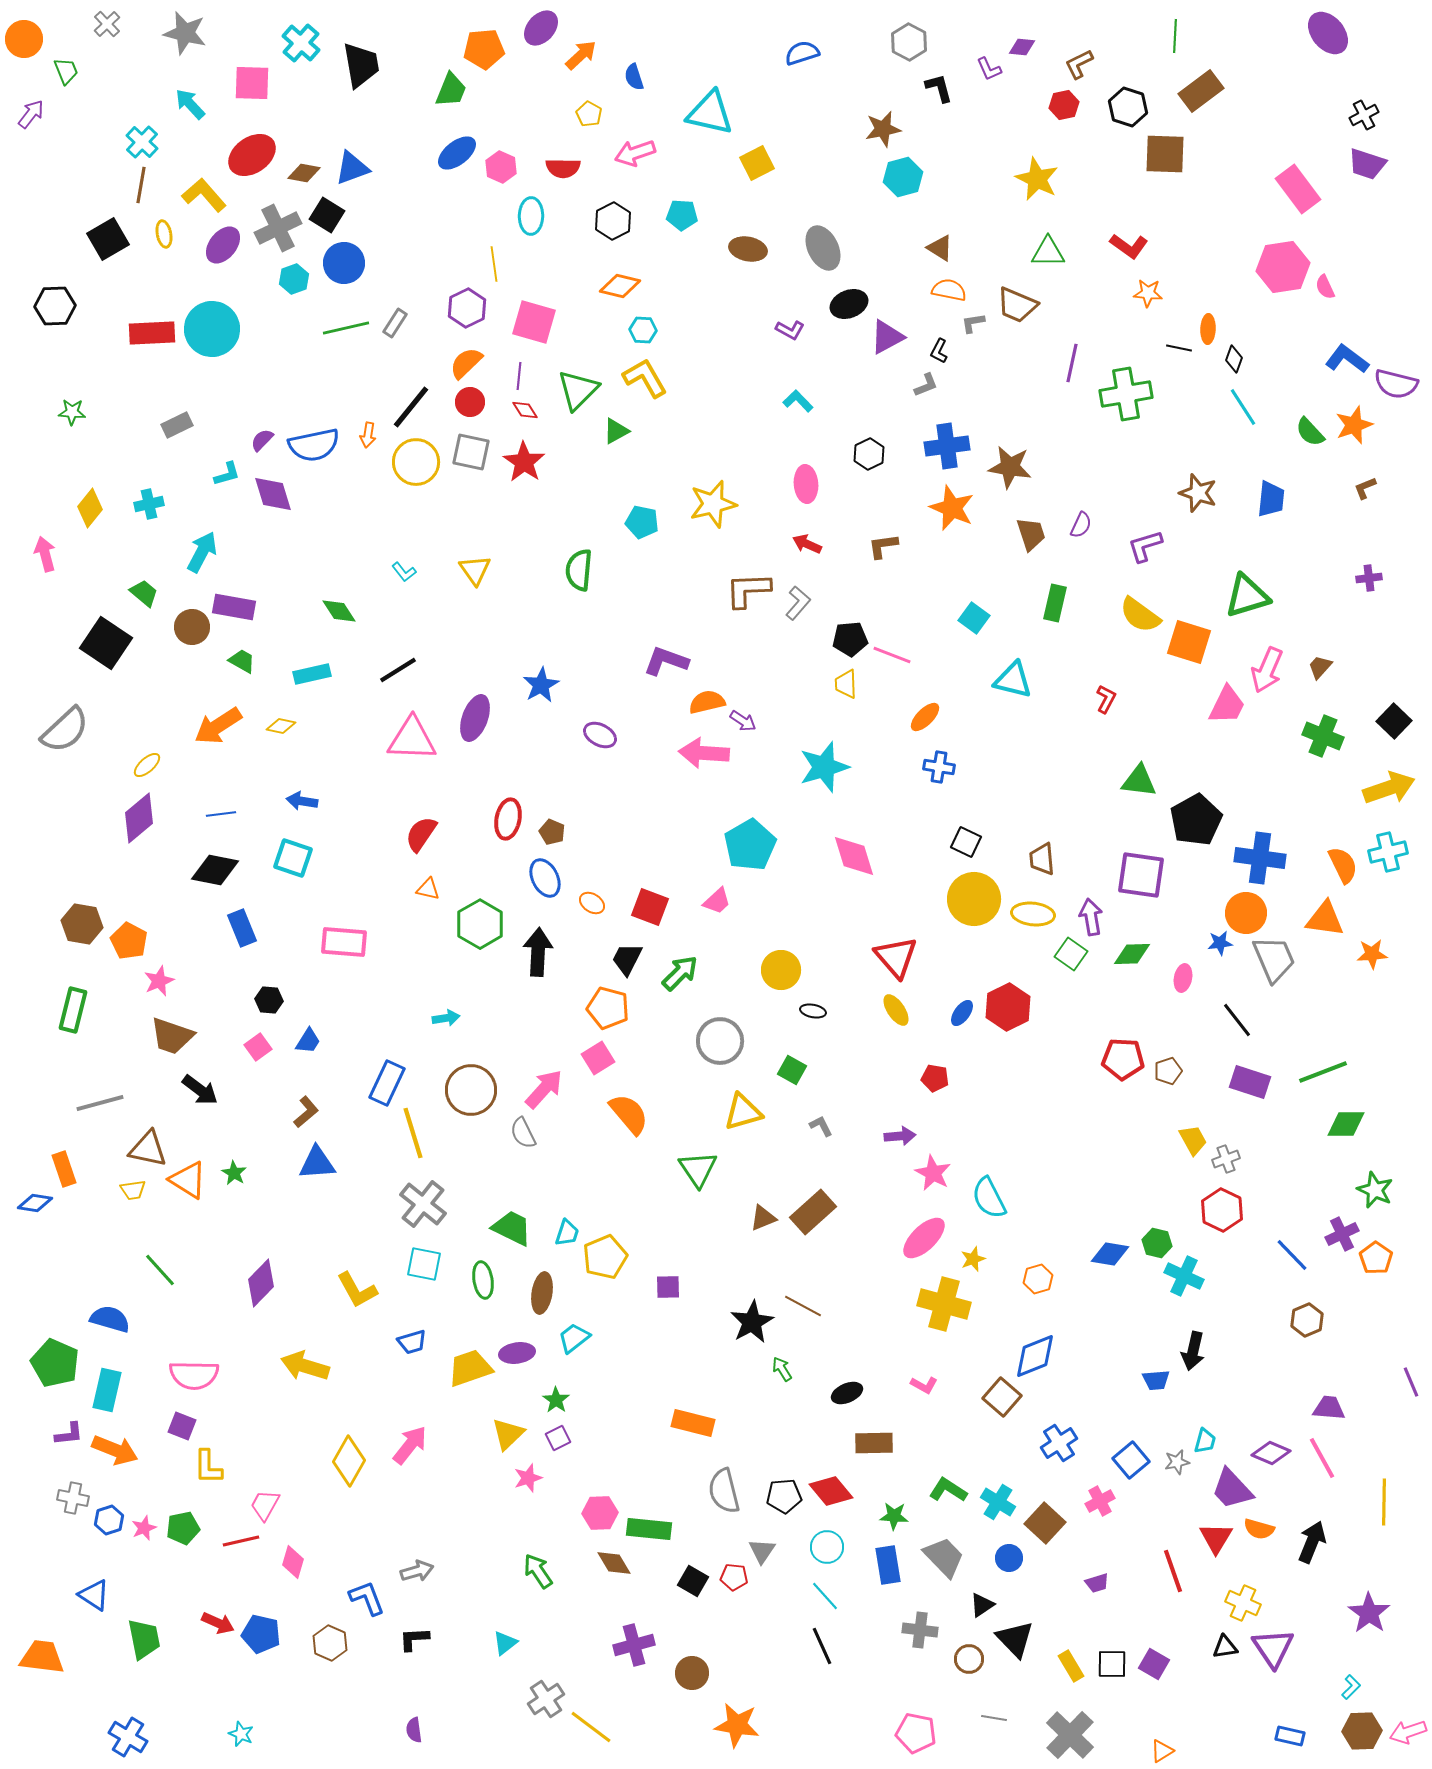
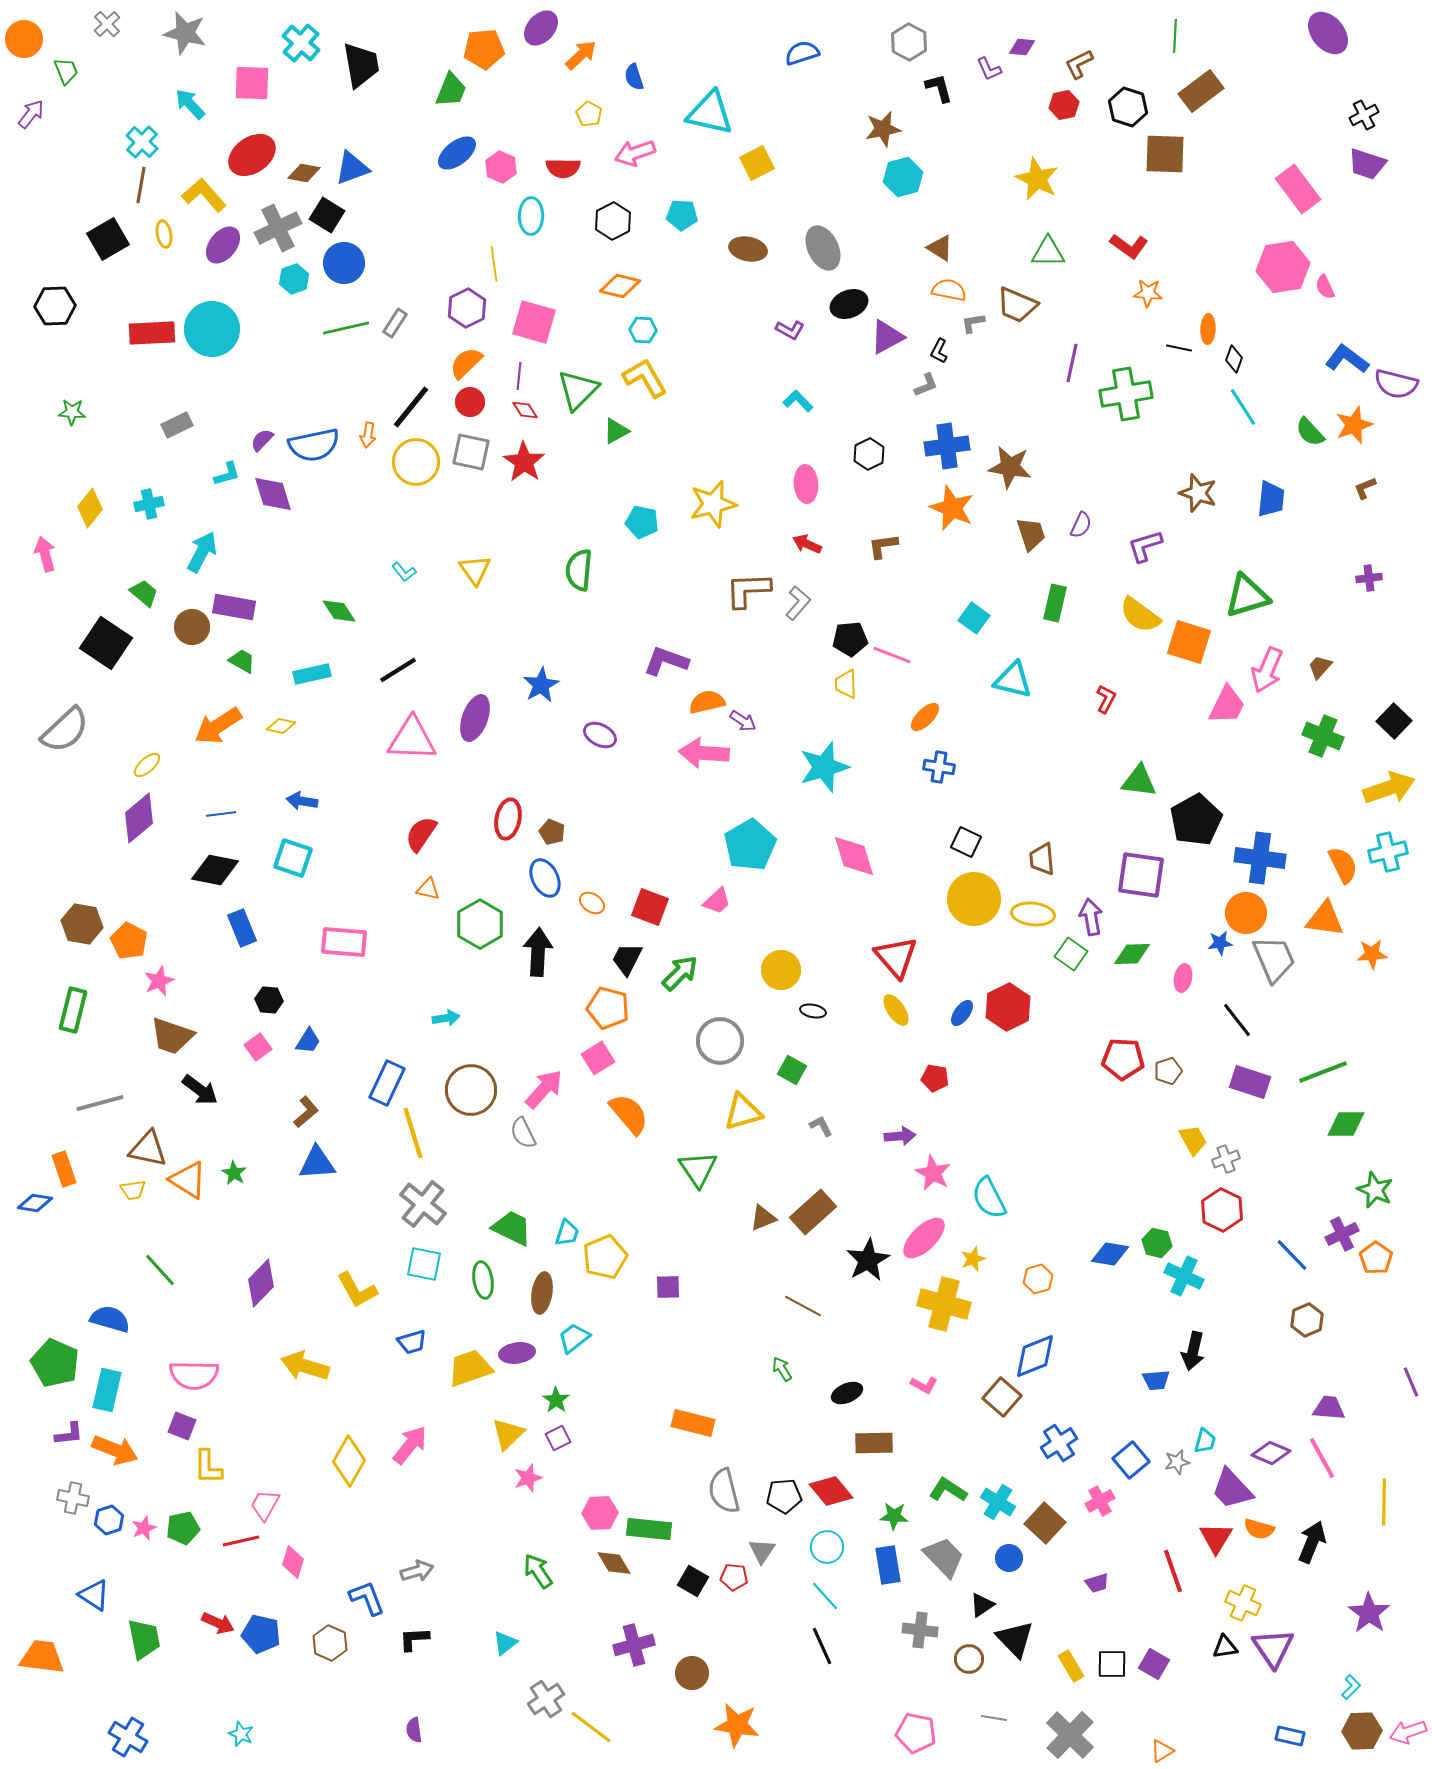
black star at (752, 1322): moved 116 px right, 62 px up
